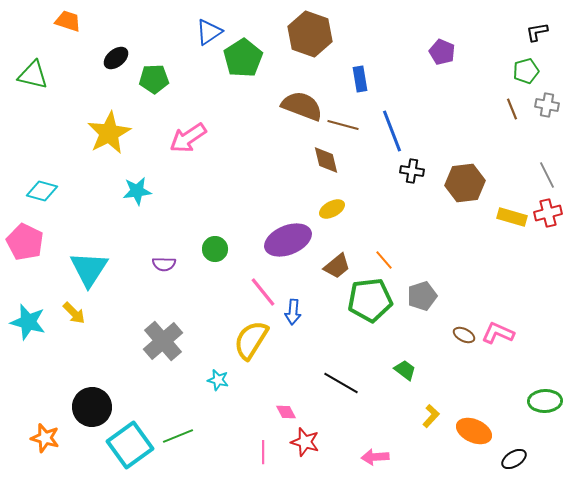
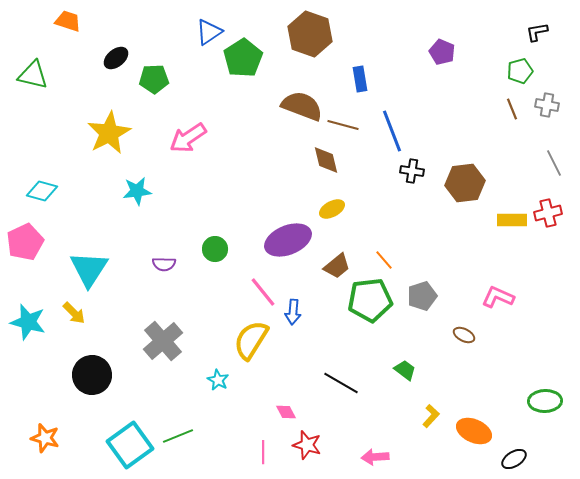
green pentagon at (526, 71): moved 6 px left
gray line at (547, 175): moved 7 px right, 12 px up
yellow rectangle at (512, 217): moved 3 px down; rotated 16 degrees counterclockwise
pink pentagon at (25, 242): rotated 21 degrees clockwise
pink L-shape at (498, 333): moved 36 px up
cyan star at (218, 380): rotated 15 degrees clockwise
black circle at (92, 407): moved 32 px up
red star at (305, 442): moved 2 px right, 3 px down
